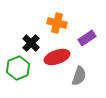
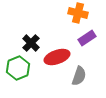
orange cross: moved 21 px right, 10 px up
